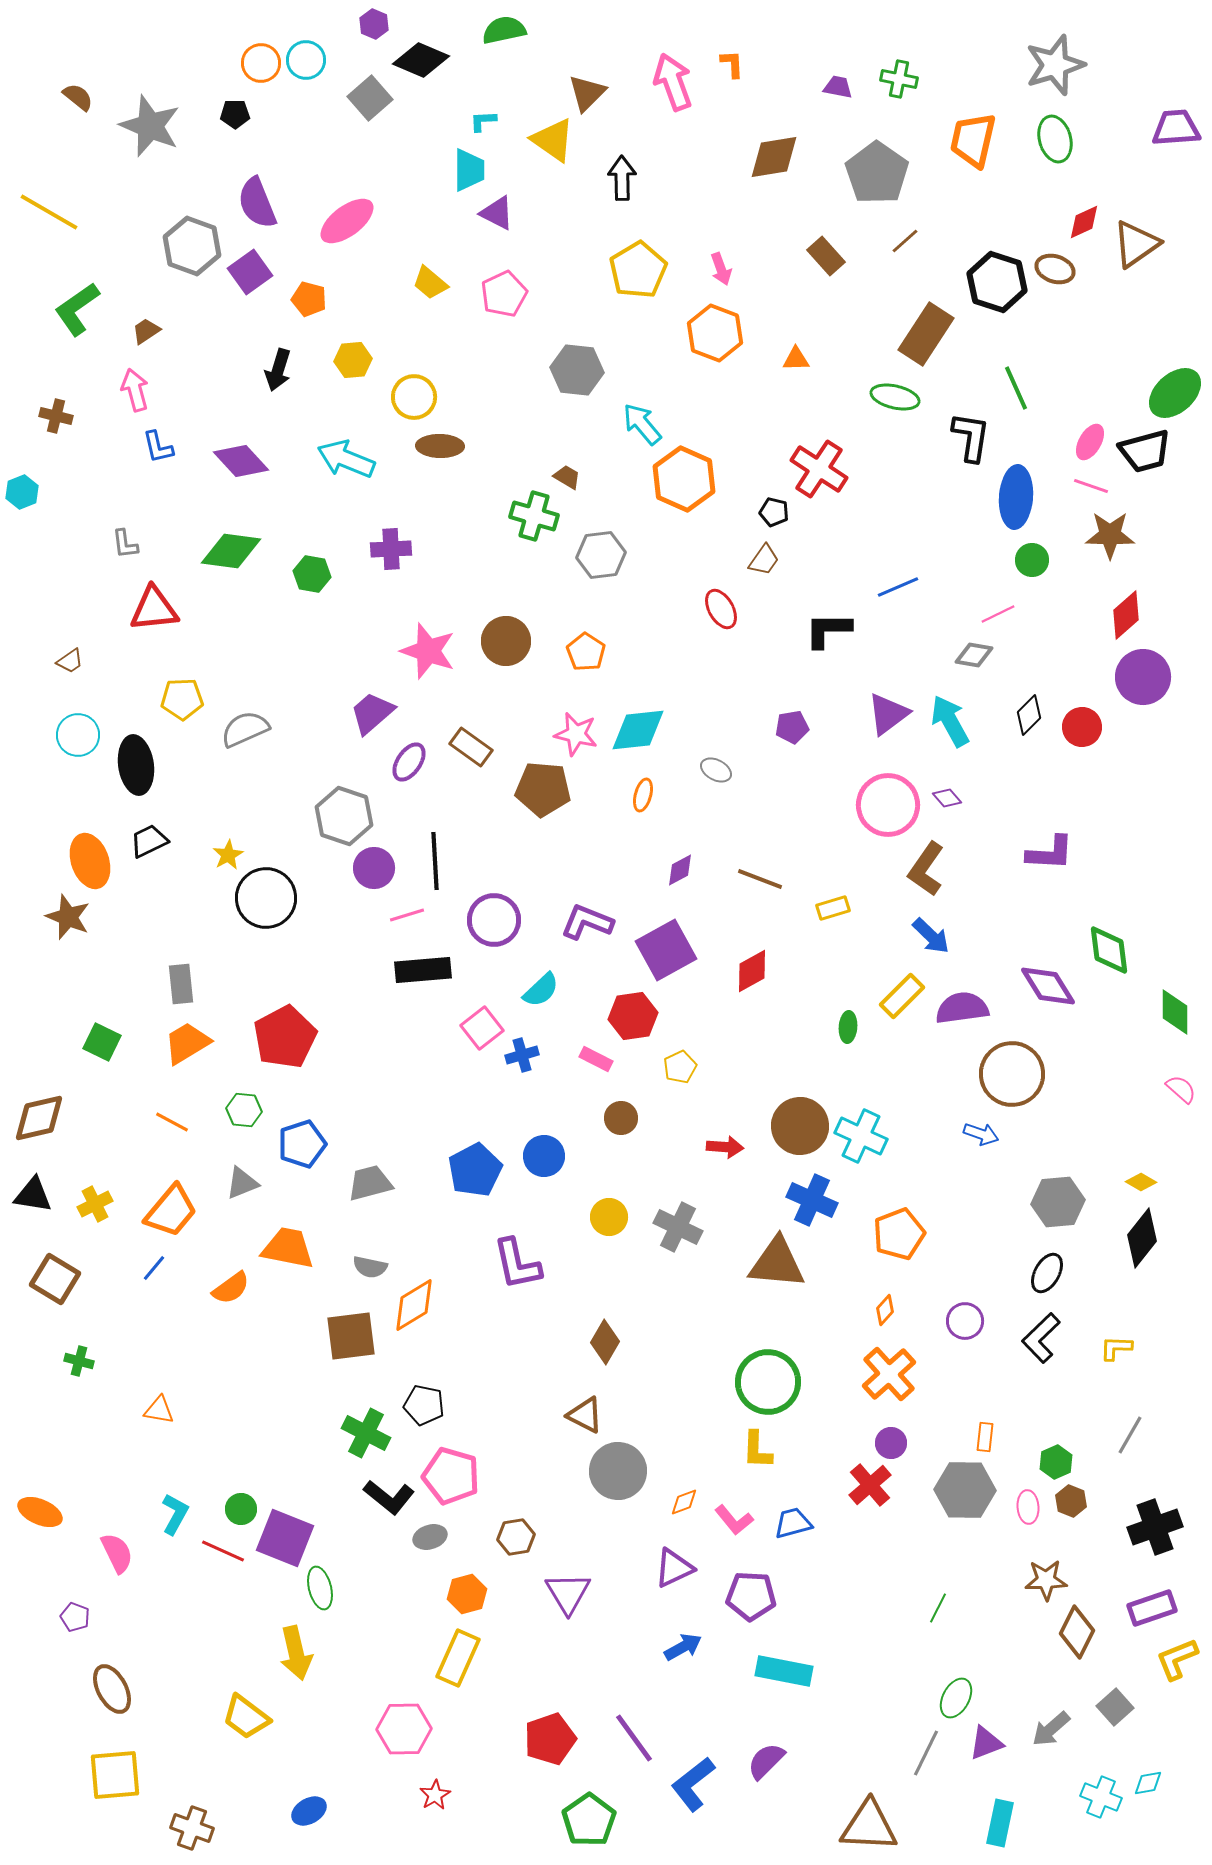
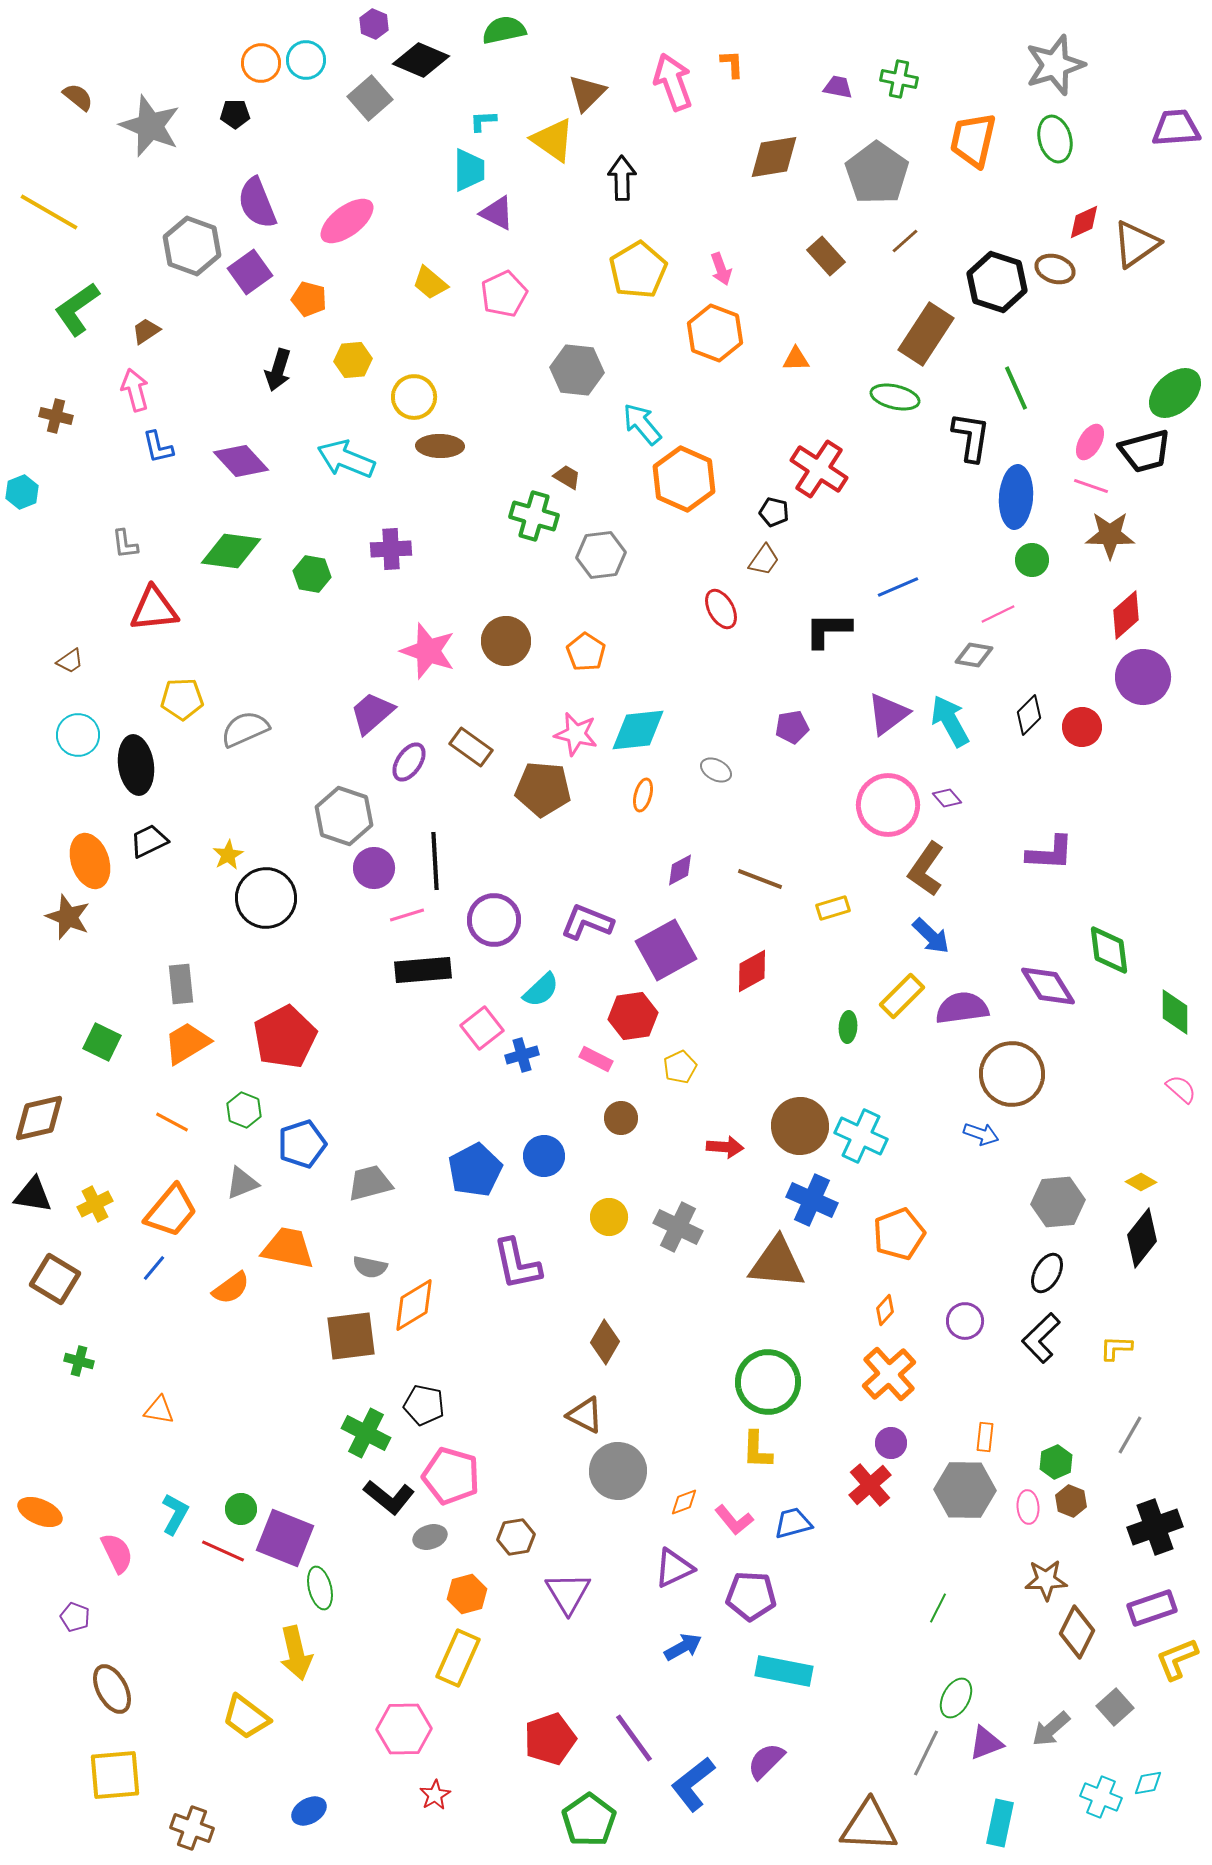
green hexagon at (244, 1110): rotated 16 degrees clockwise
